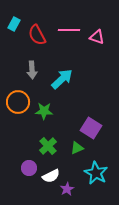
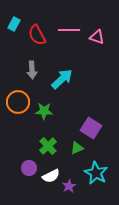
purple star: moved 2 px right, 3 px up
